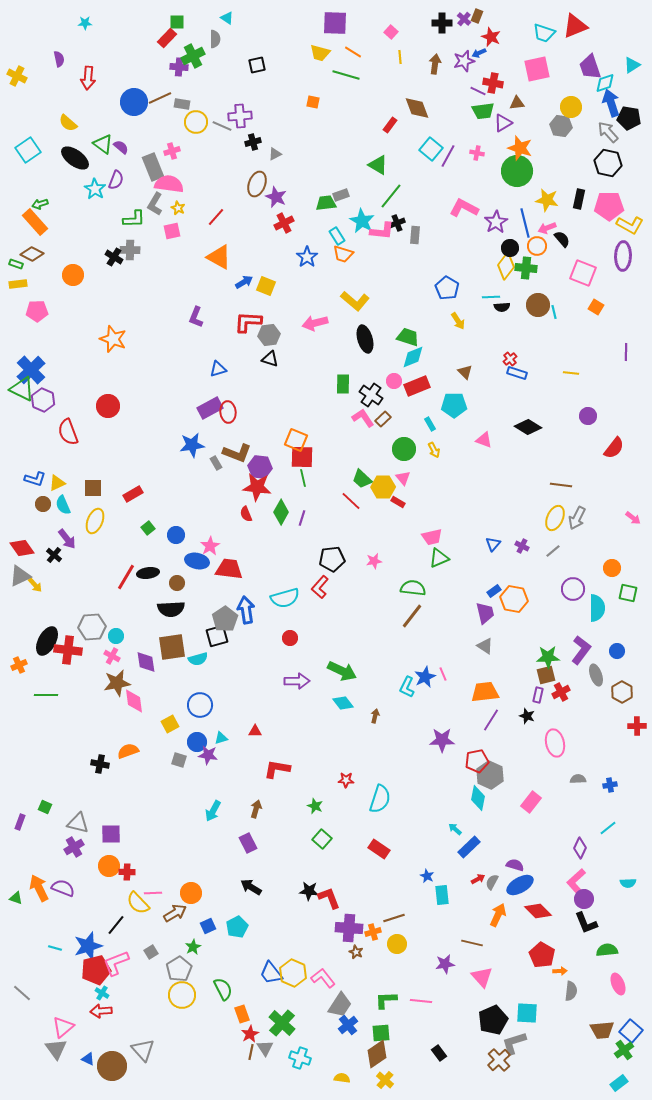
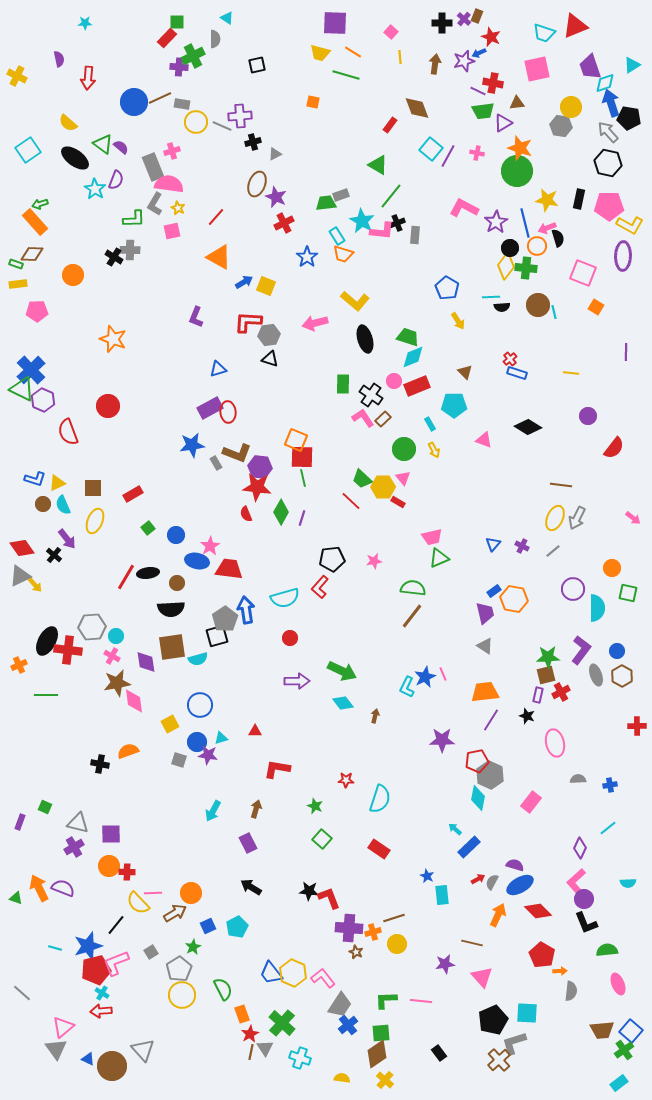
black semicircle at (562, 239): moved 4 px left, 1 px up; rotated 24 degrees clockwise
brown diamond at (32, 254): rotated 25 degrees counterclockwise
brown hexagon at (622, 692): moved 16 px up
